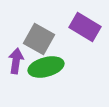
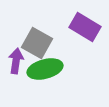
gray square: moved 2 px left, 4 px down
green ellipse: moved 1 px left, 2 px down
